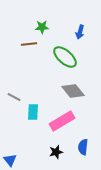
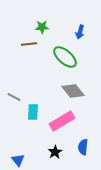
black star: moved 1 px left; rotated 16 degrees counterclockwise
blue triangle: moved 8 px right
